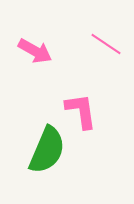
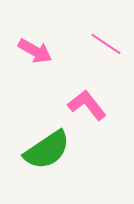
pink L-shape: moved 6 px right, 6 px up; rotated 30 degrees counterclockwise
green semicircle: rotated 33 degrees clockwise
